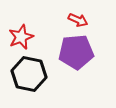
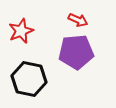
red star: moved 6 px up
black hexagon: moved 5 px down
